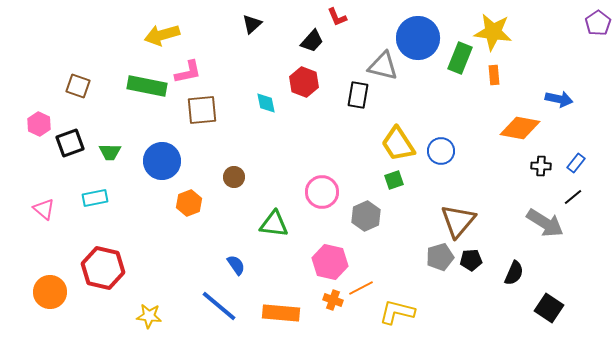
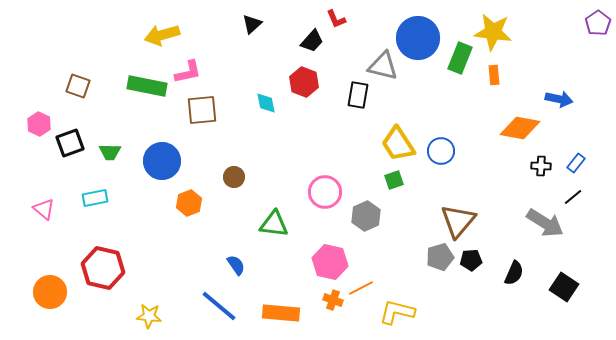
red L-shape at (337, 17): moved 1 px left, 2 px down
pink circle at (322, 192): moved 3 px right
black square at (549, 308): moved 15 px right, 21 px up
